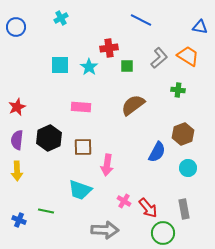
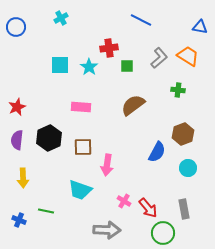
yellow arrow: moved 6 px right, 7 px down
gray arrow: moved 2 px right
